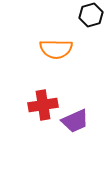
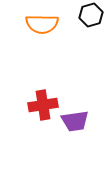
orange semicircle: moved 14 px left, 25 px up
purple trapezoid: rotated 16 degrees clockwise
